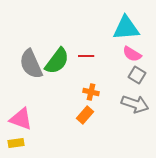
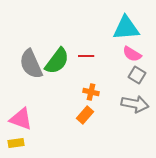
gray arrow: rotated 8 degrees counterclockwise
